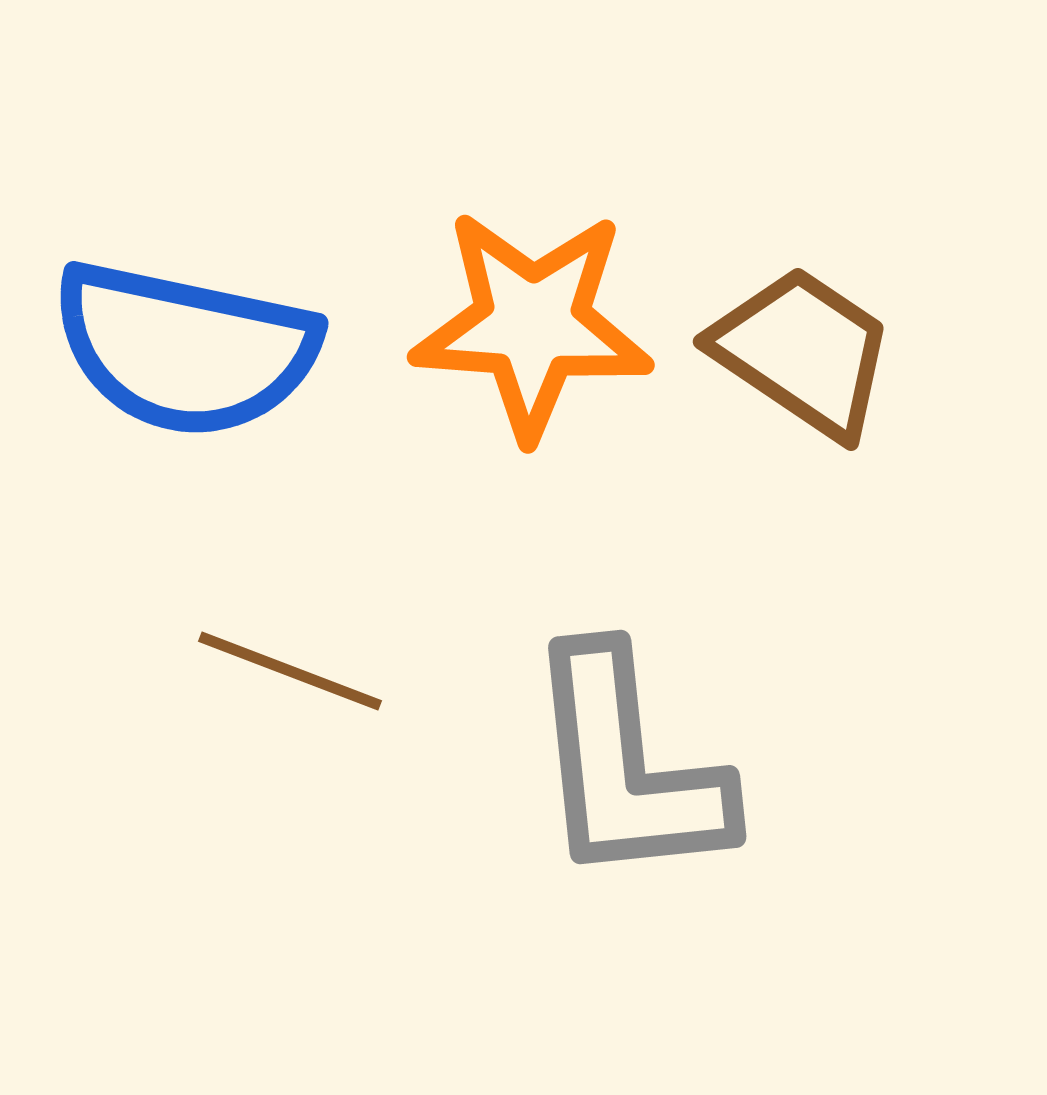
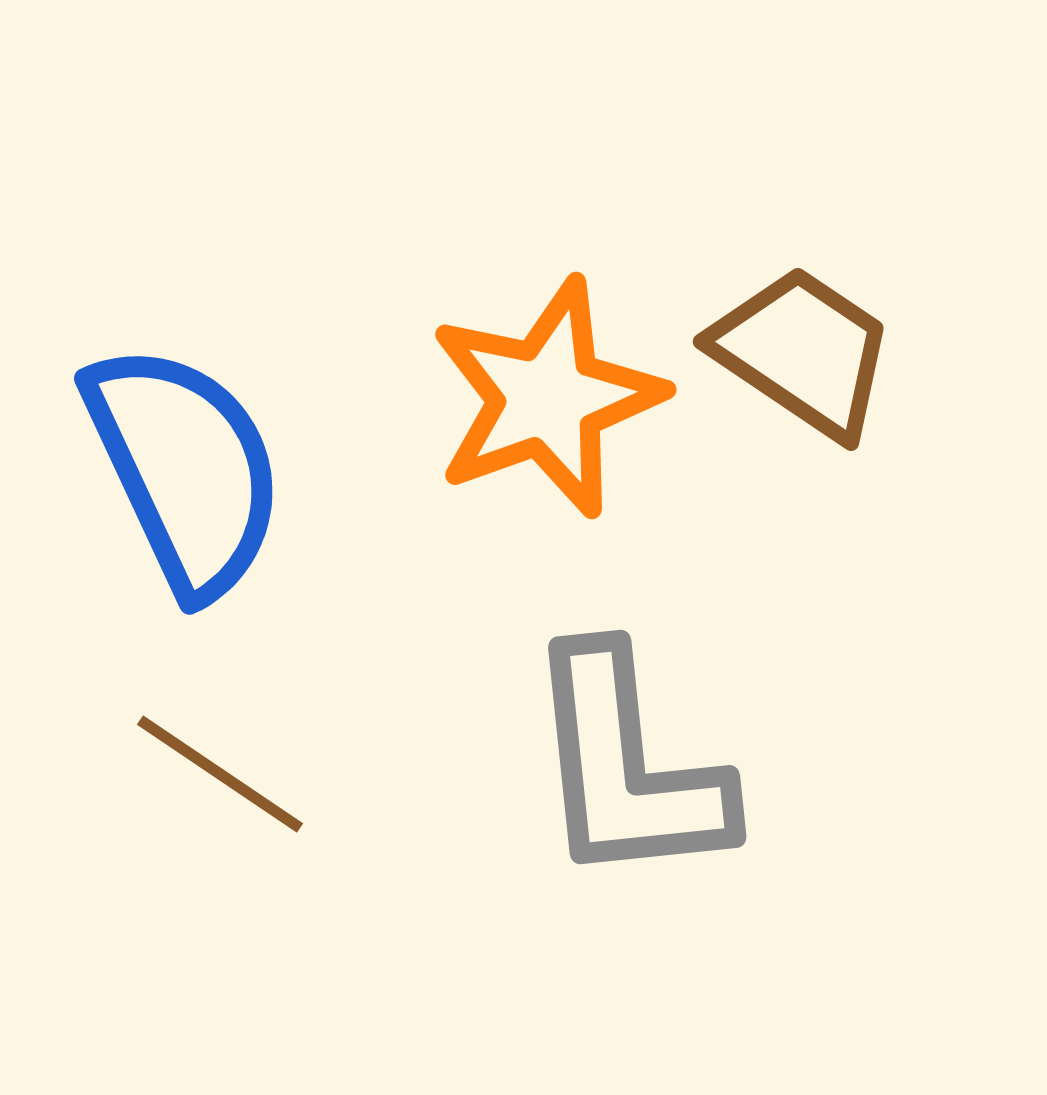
orange star: moved 15 px right, 74 px down; rotated 24 degrees counterclockwise
blue semicircle: moved 120 px down; rotated 127 degrees counterclockwise
brown line: moved 70 px left, 103 px down; rotated 13 degrees clockwise
